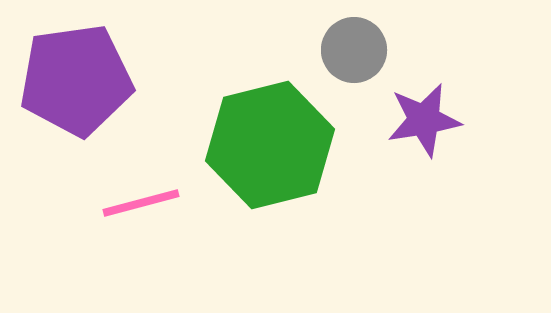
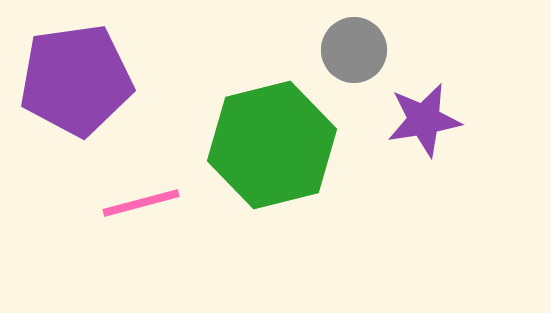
green hexagon: moved 2 px right
